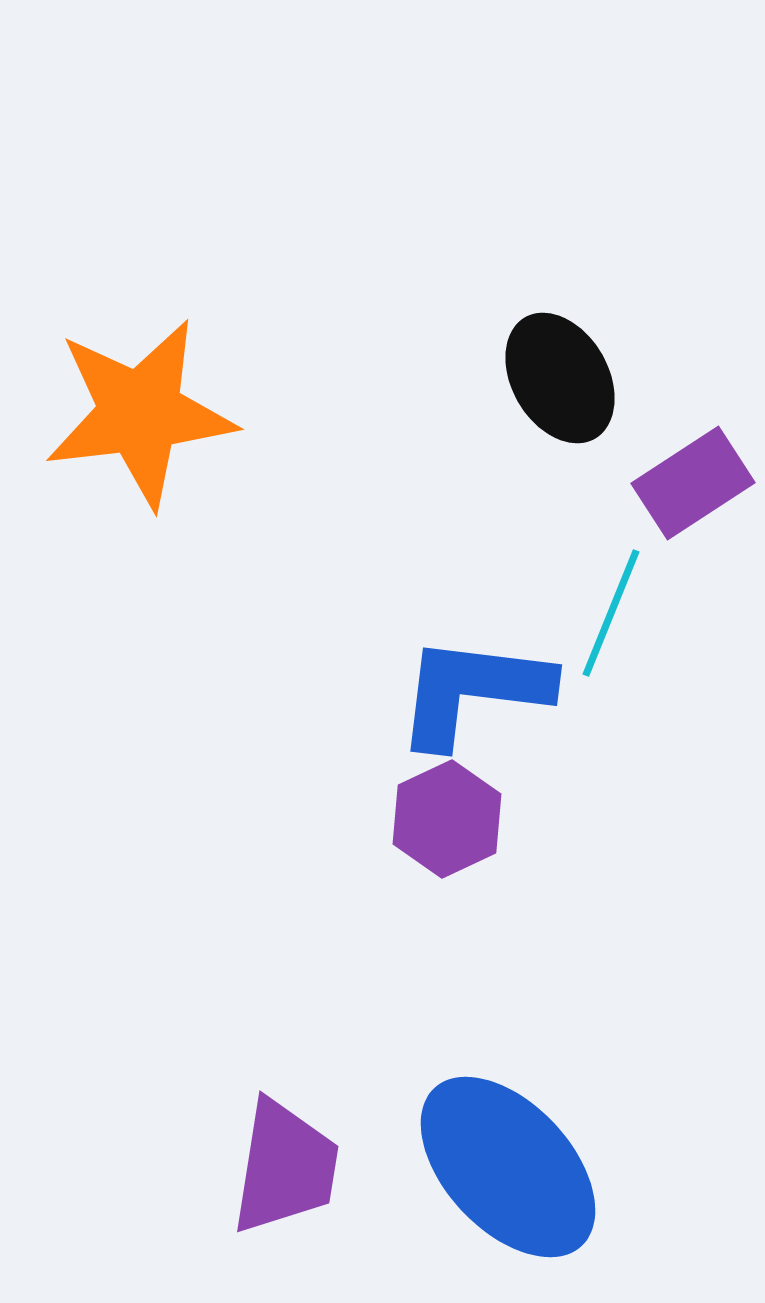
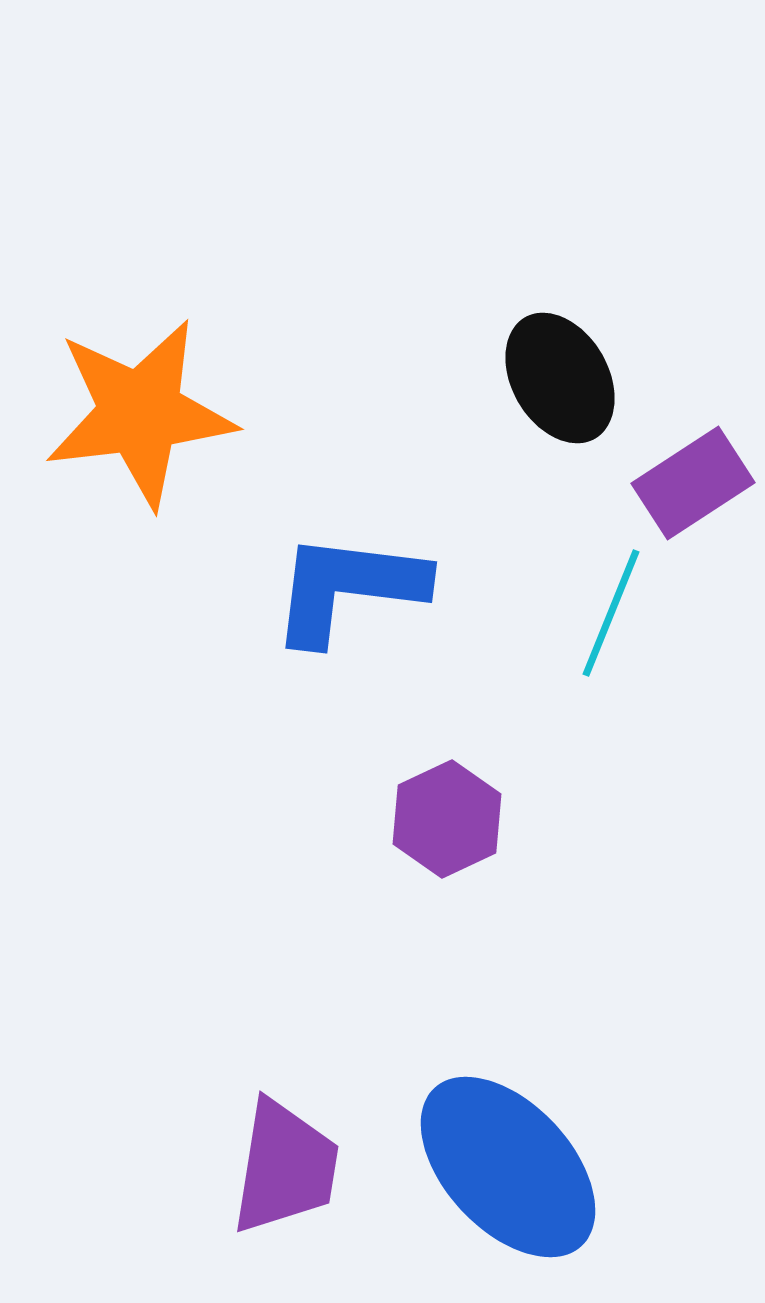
blue L-shape: moved 125 px left, 103 px up
